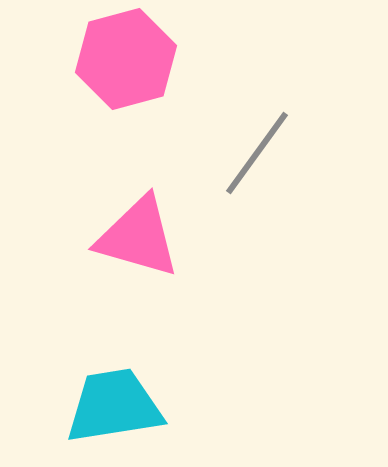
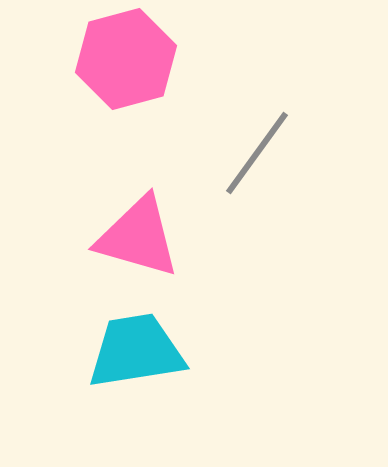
cyan trapezoid: moved 22 px right, 55 px up
